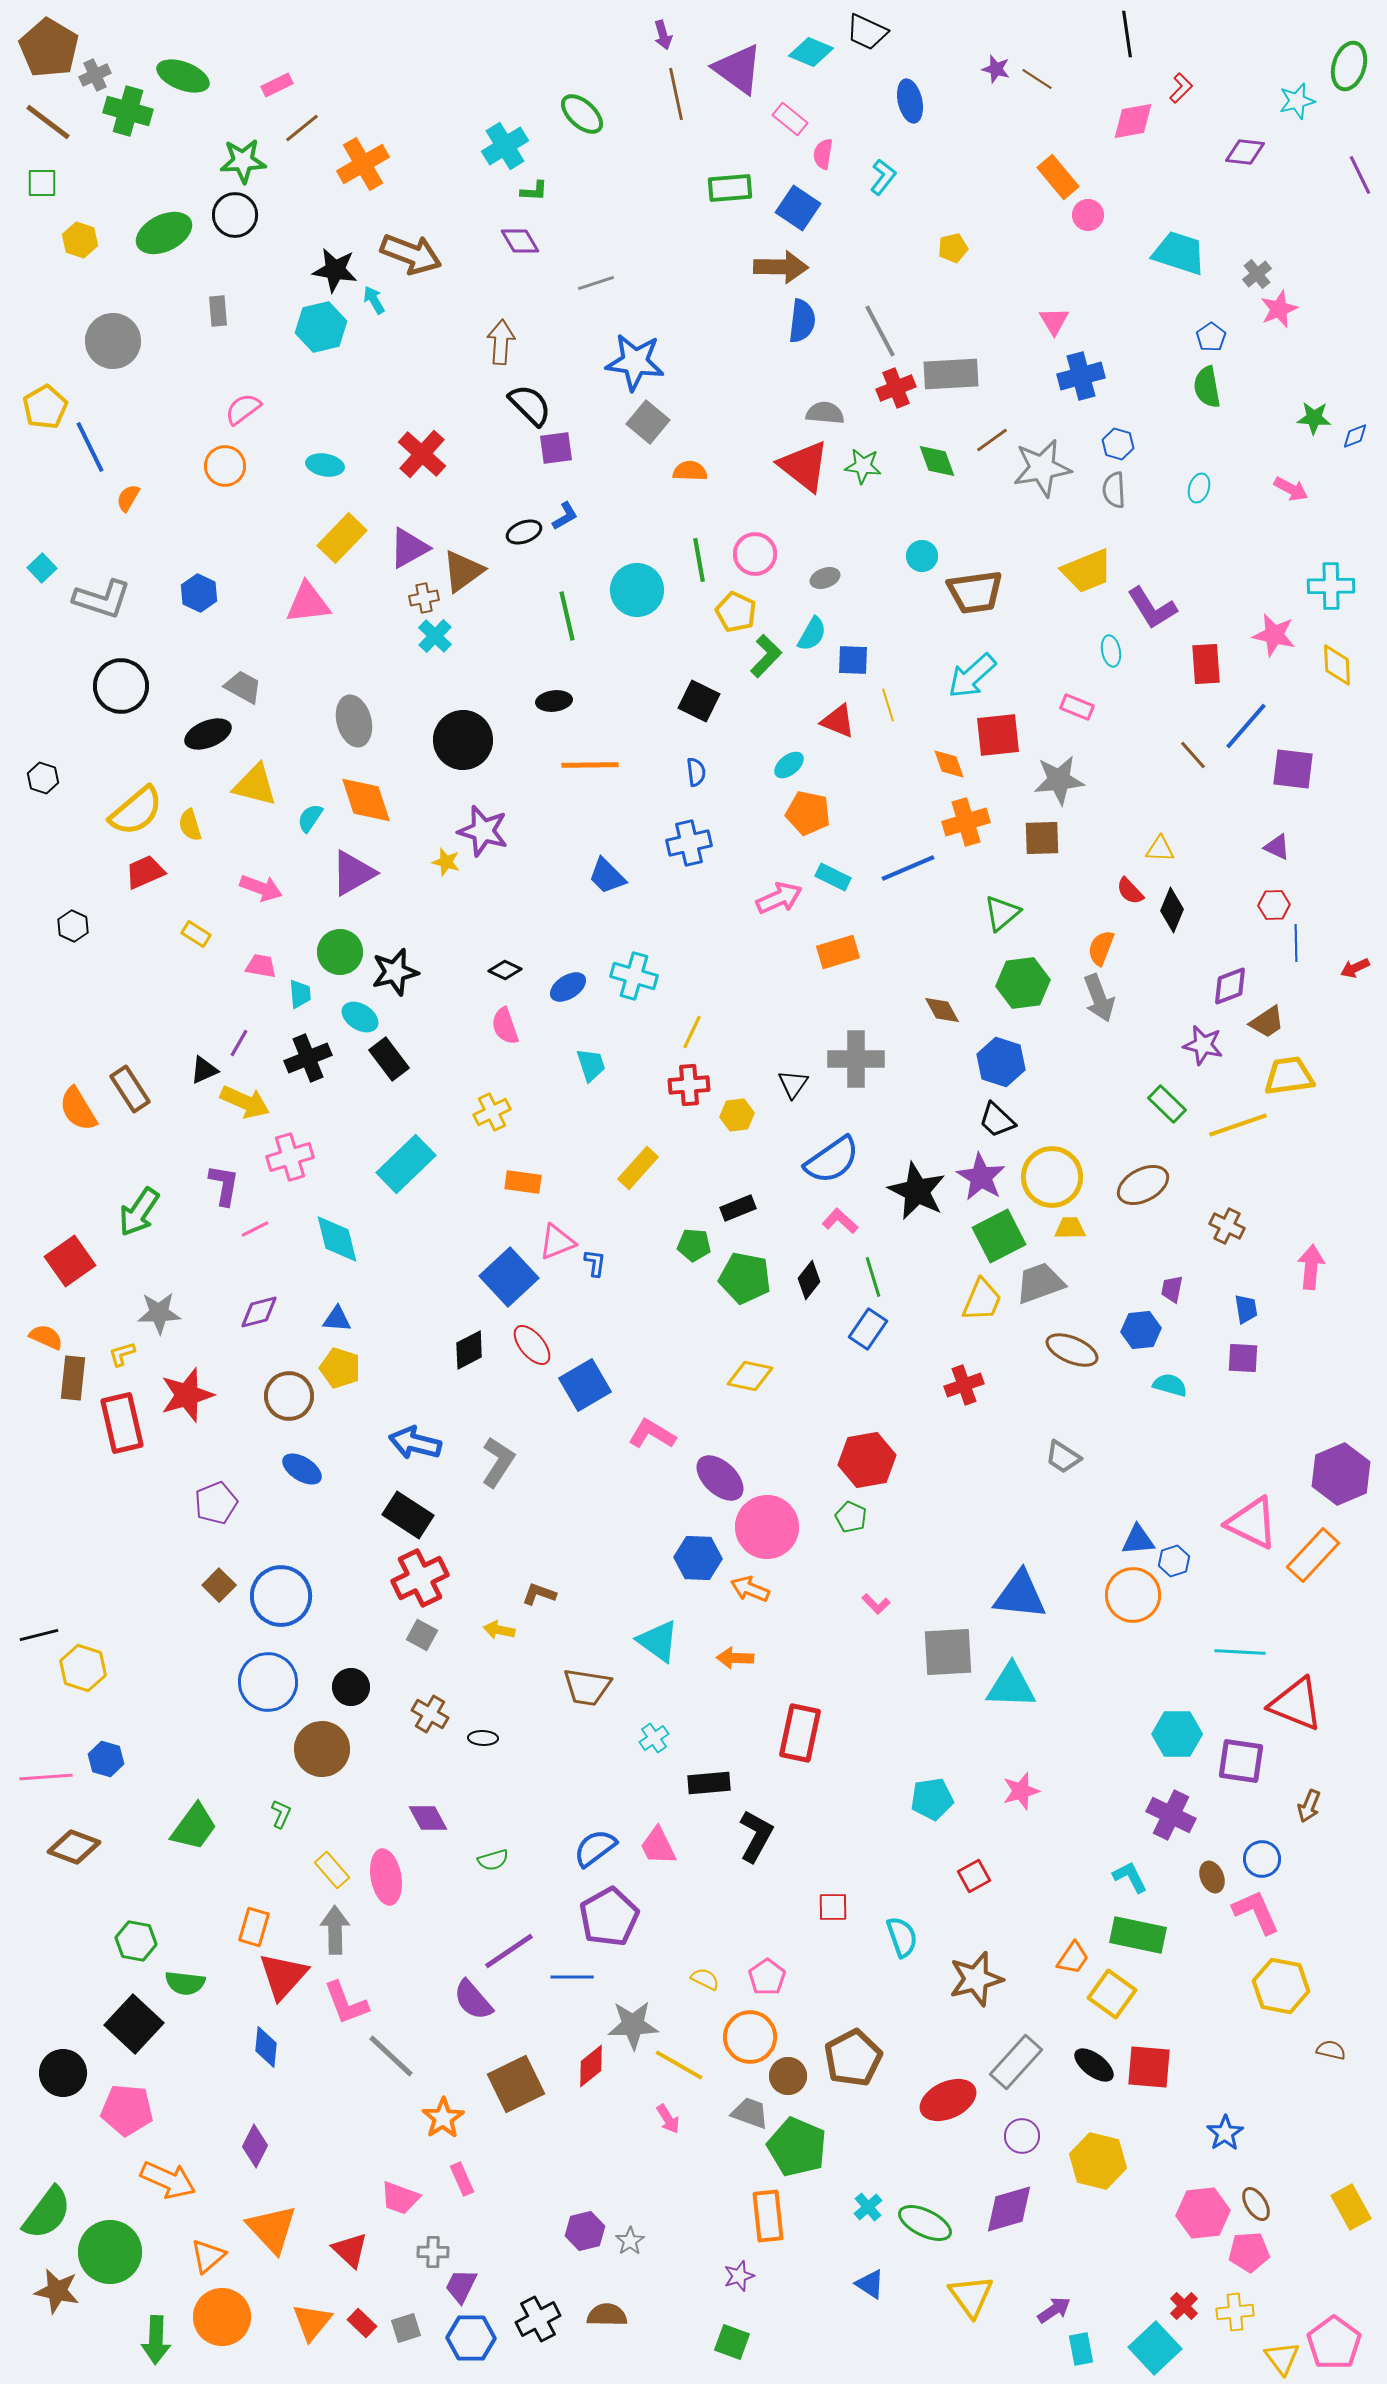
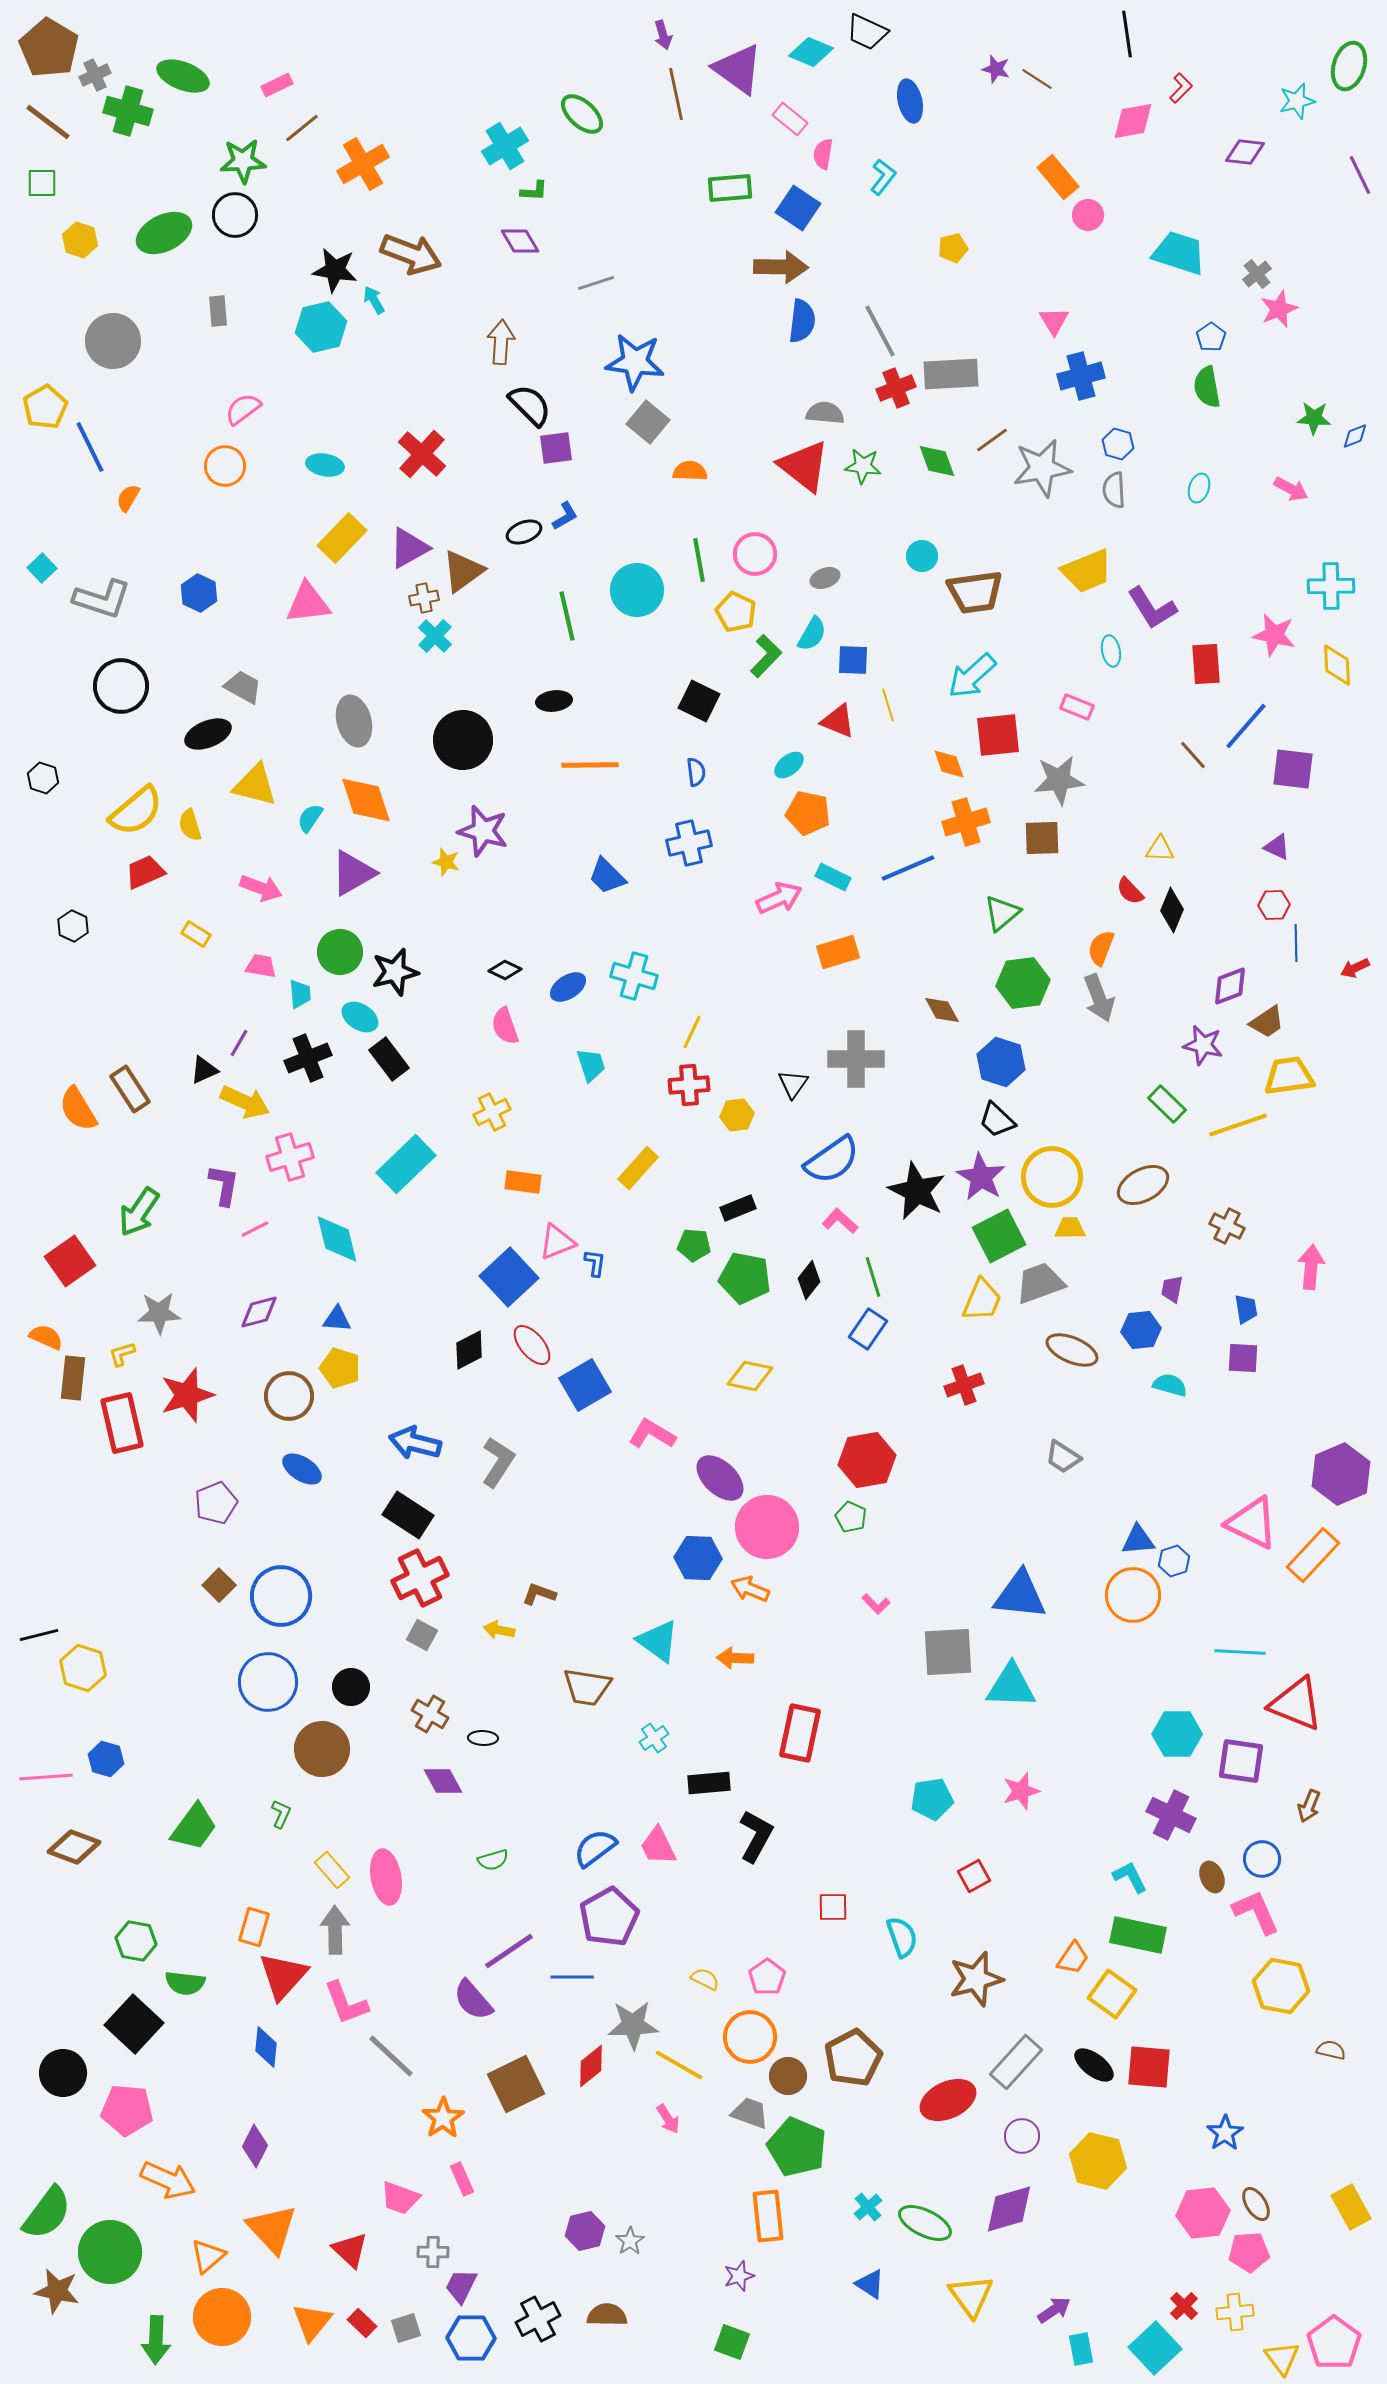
purple diamond at (428, 1818): moved 15 px right, 37 px up
